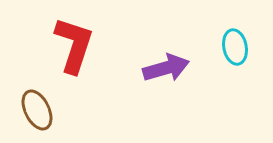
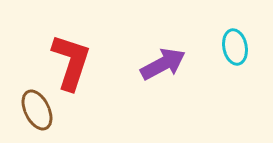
red L-shape: moved 3 px left, 17 px down
purple arrow: moved 3 px left, 4 px up; rotated 12 degrees counterclockwise
